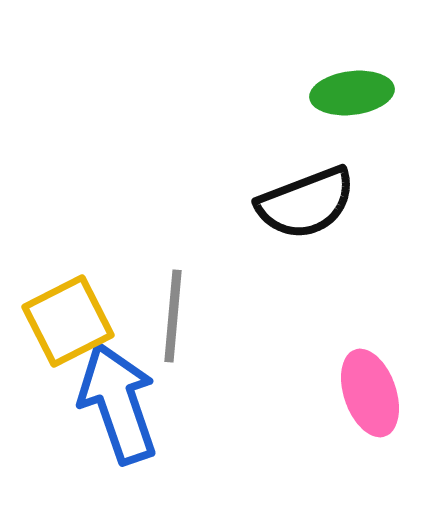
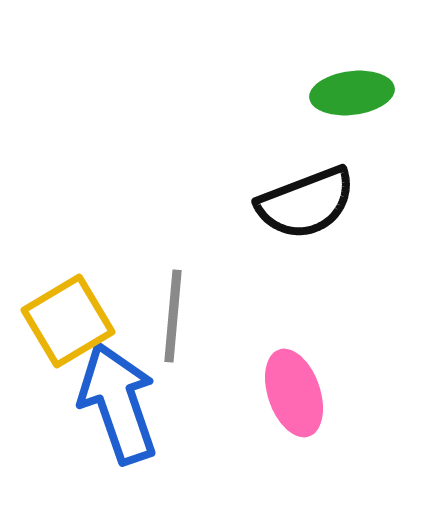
yellow square: rotated 4 degrees counterclockwise
pink ellipse: moved 76 px left
